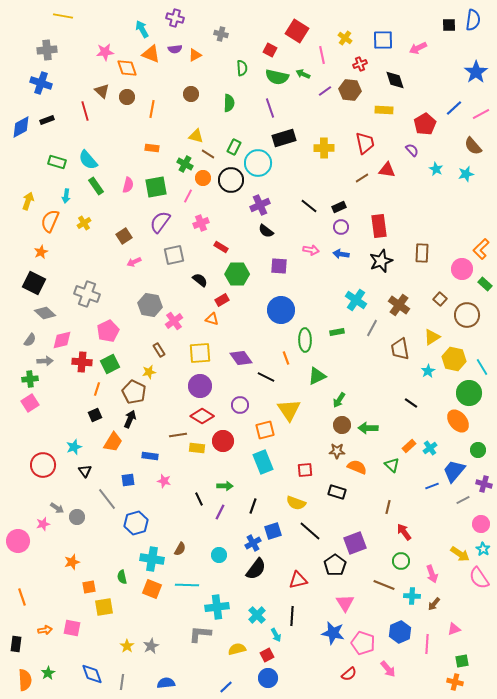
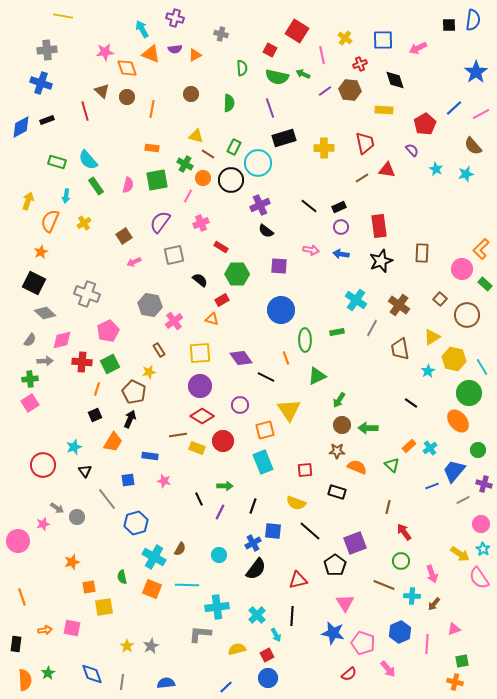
green square at (156, 187): moved 1 px right, 7 px up
yellow rectangle at (197, 448): rotated 14 degrees clockwise
blue square at (273, 531): rotated 24 degrees clockwise
cyan cross at (152, 559): moved 2 px right, 2 px up; rotated 20 degrees clockwise
